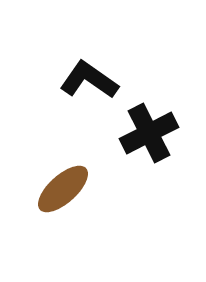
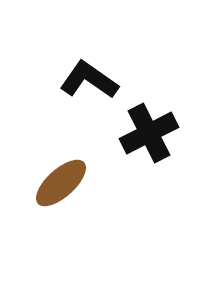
brown ellipse: moved 2 px left, 6 px up
